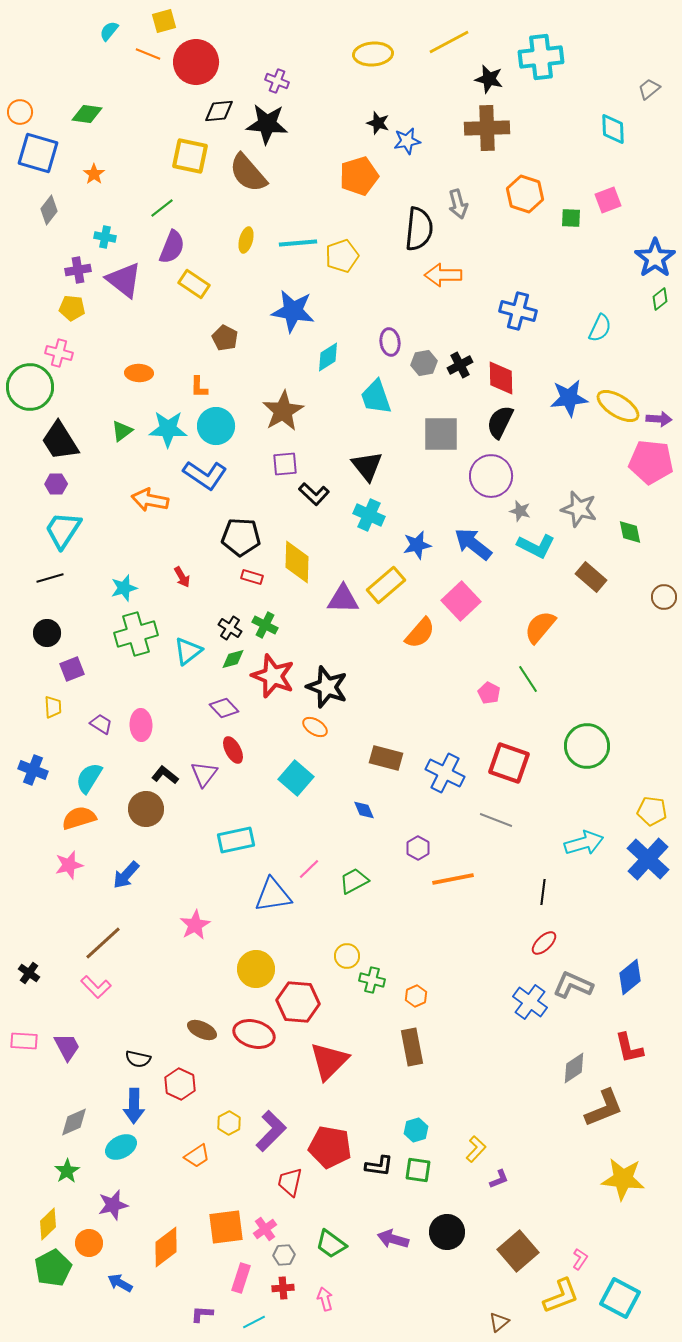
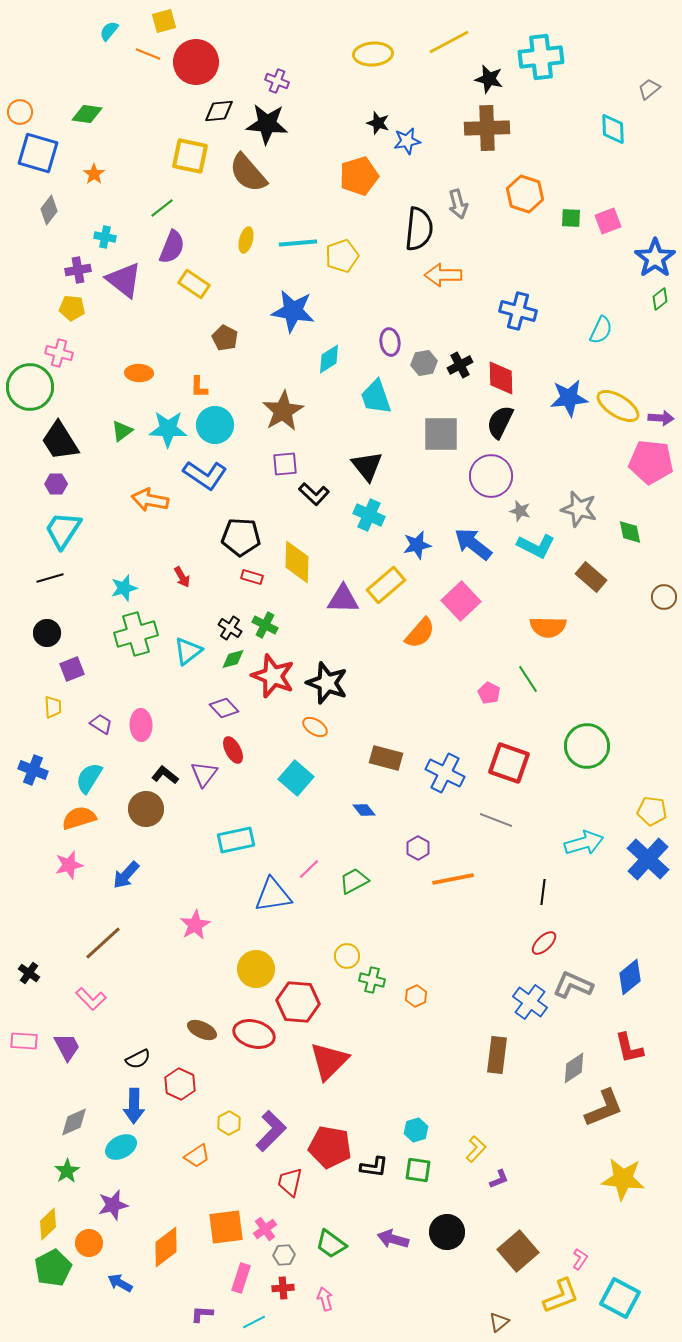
pink square at (608, 200): moved 21 px down
cyan semicircle at (600, 328): moved 1 px right, 2 px down
cyan diamond at (328, 357): moved 1 px right, 2 px down
purple arrow at (659, 419): moved 2 px right, 1 px up
cyan circle at (216, 426): moved 1 px left, 1 px up
orange semicircle at (540, 627): moved 8 px right; rotated 129 degrees counterclockwise
black star at (327, 687): moved 4 px up
blue diamond at (364, 810): rotated 15 degrees counterclockwise
pink L-shape at (96, 987): moved 5 px left, 12 px down
brown rectangle at (412, 1047): moved 85 px right, 8 px down; rotated 18 degrees clockwise
black semicircle at (138, 1059): rotated 40 degrees counterclockwise
black L-shape at (379, 1166): moved 5 px left, 1 px down
